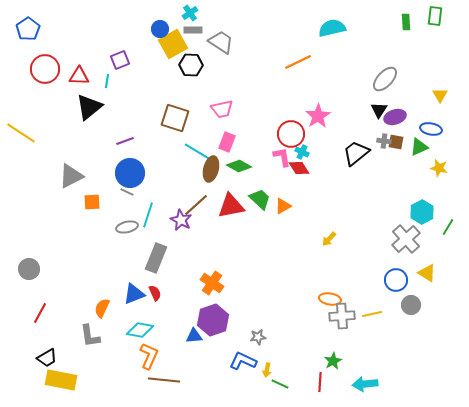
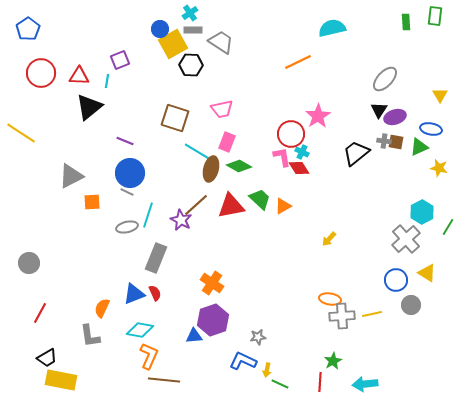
red circle at (45, 69): moved 4 px left, 4 px down
purple line at (125, 141): rotated 42 degrees clockwise
gray circle at (29, 269): moved 6 px up
